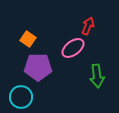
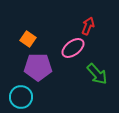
green arrow: moved 2 px up; rotated 35 degrees counterclockwise
